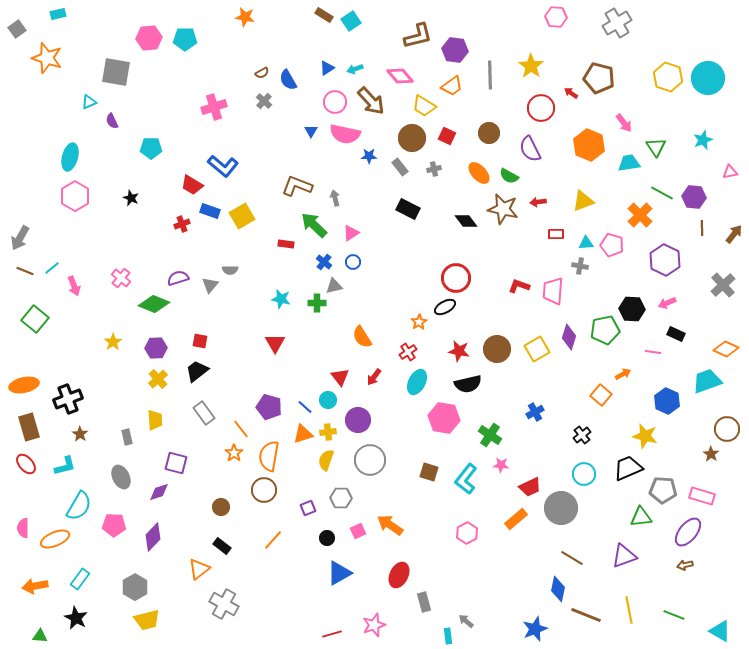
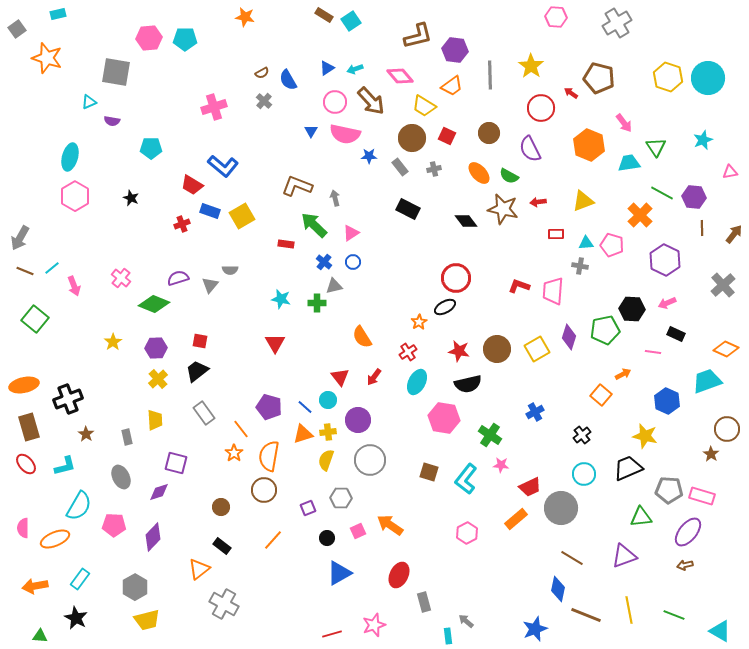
purple semicircle at (112, 121): rotated 56 degrees counterclockwise
brown star at (80, 434): moved 6 px right
gray pentagon at (663, 490): moved 6 px right
